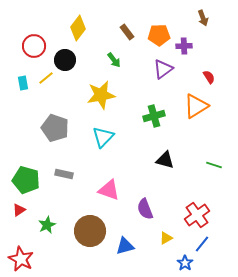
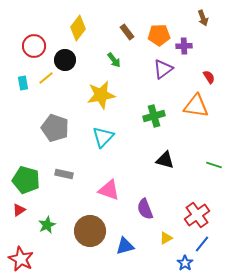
orange triangle: rotated 40 degrees clockwise
